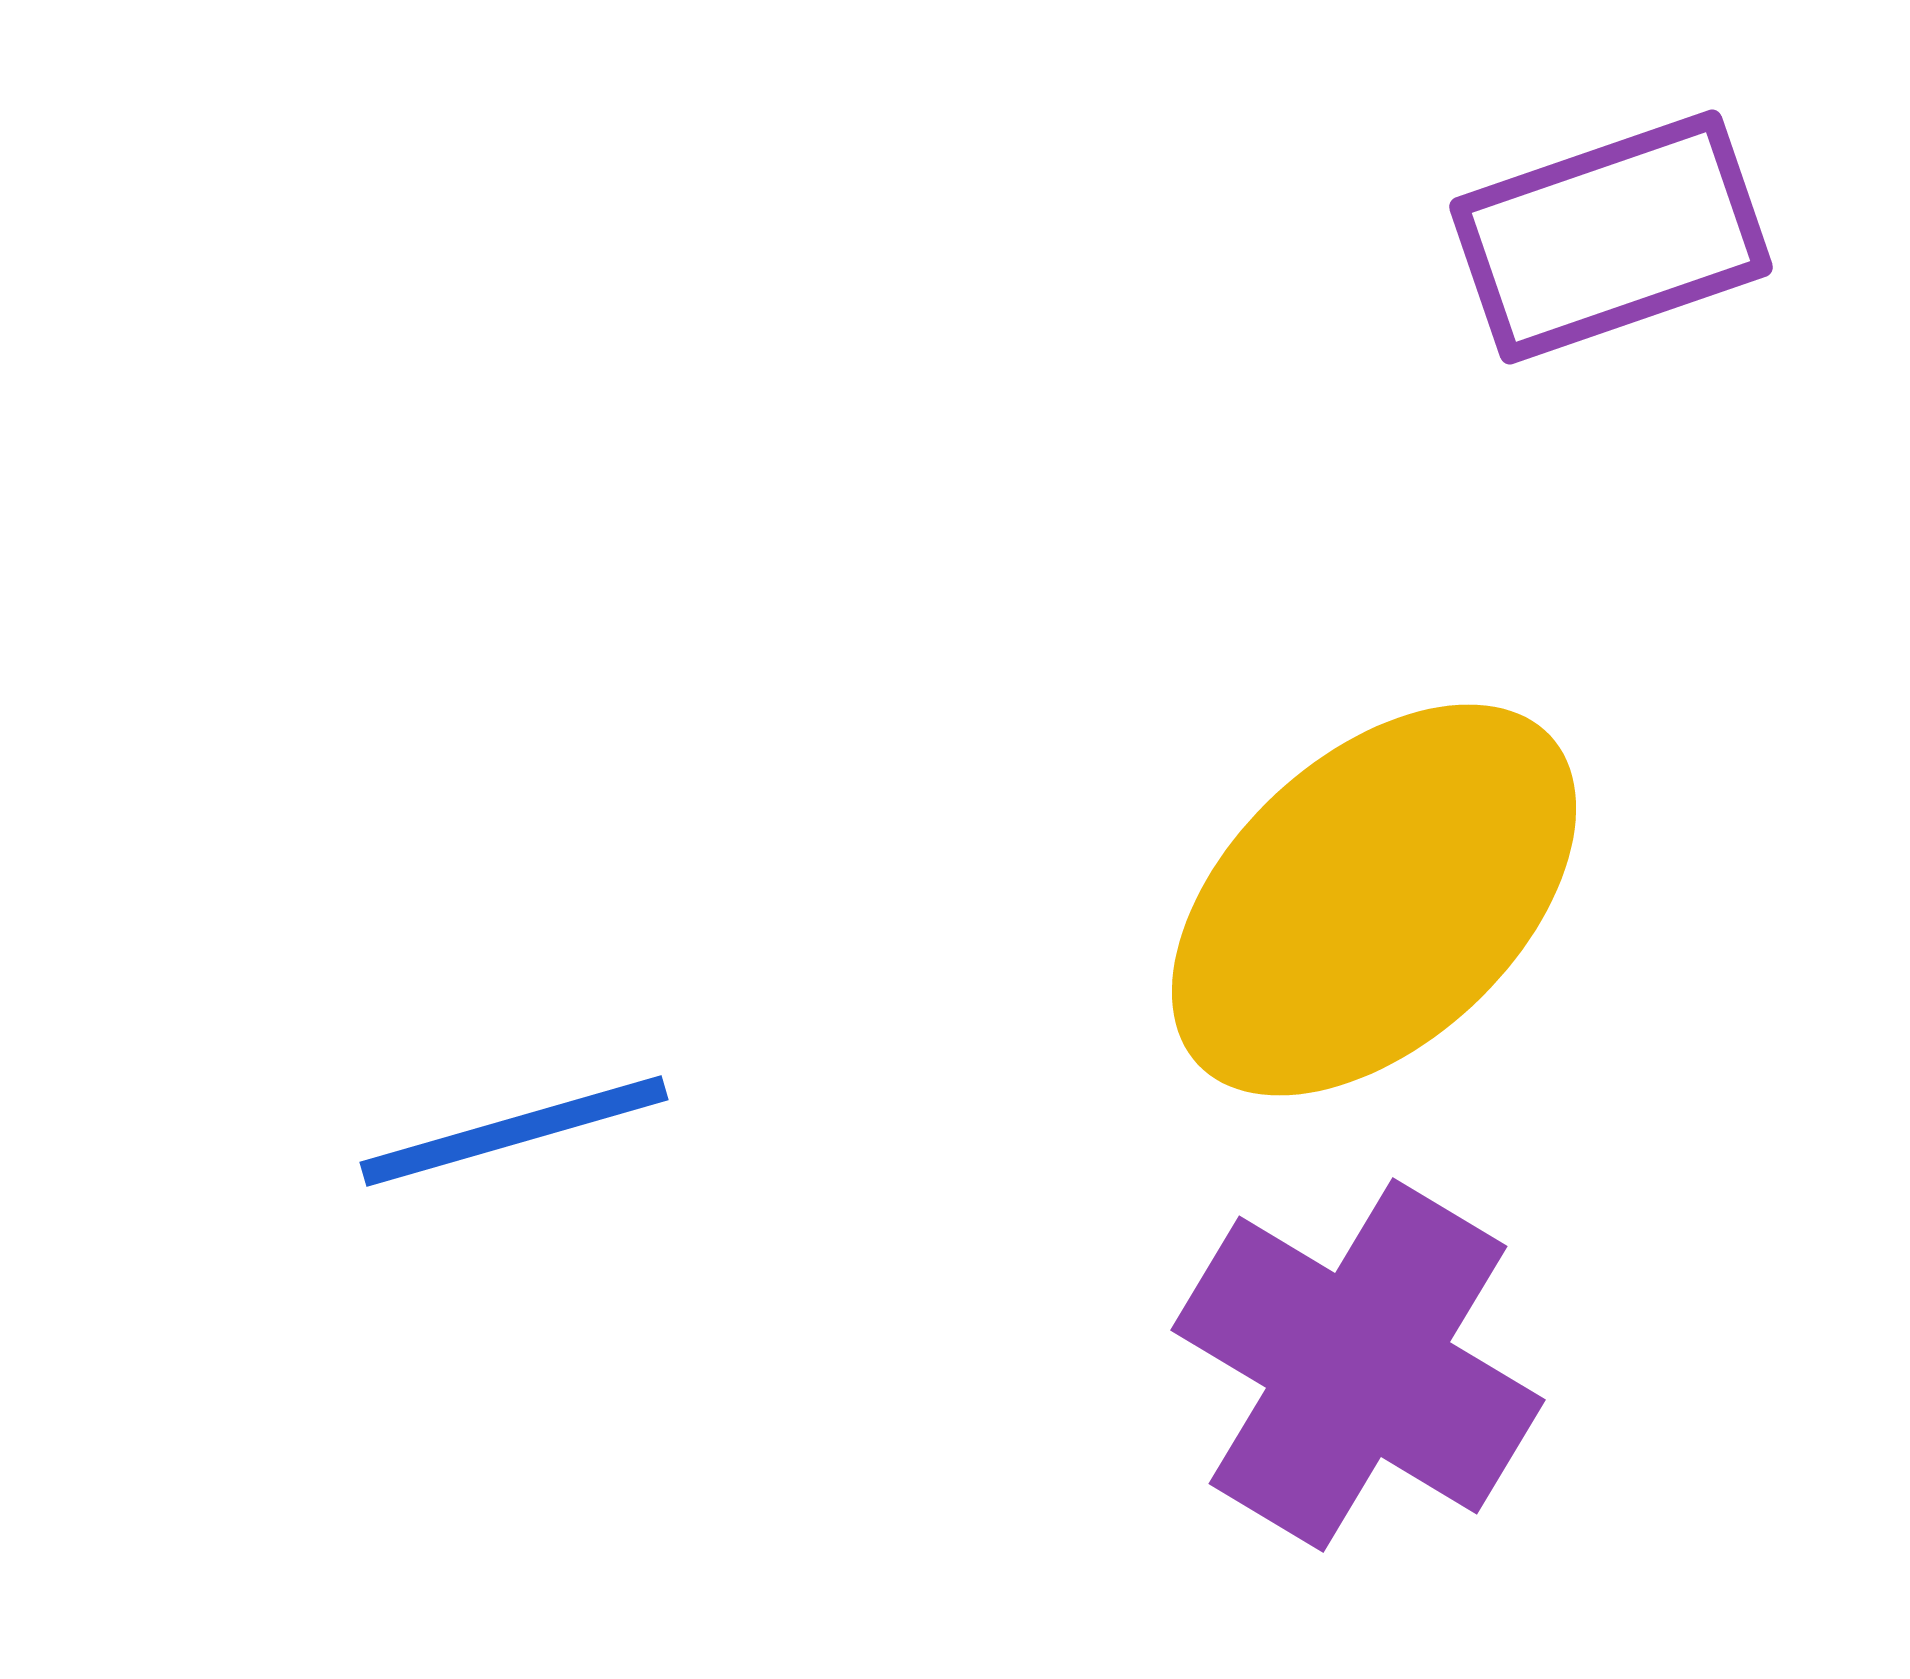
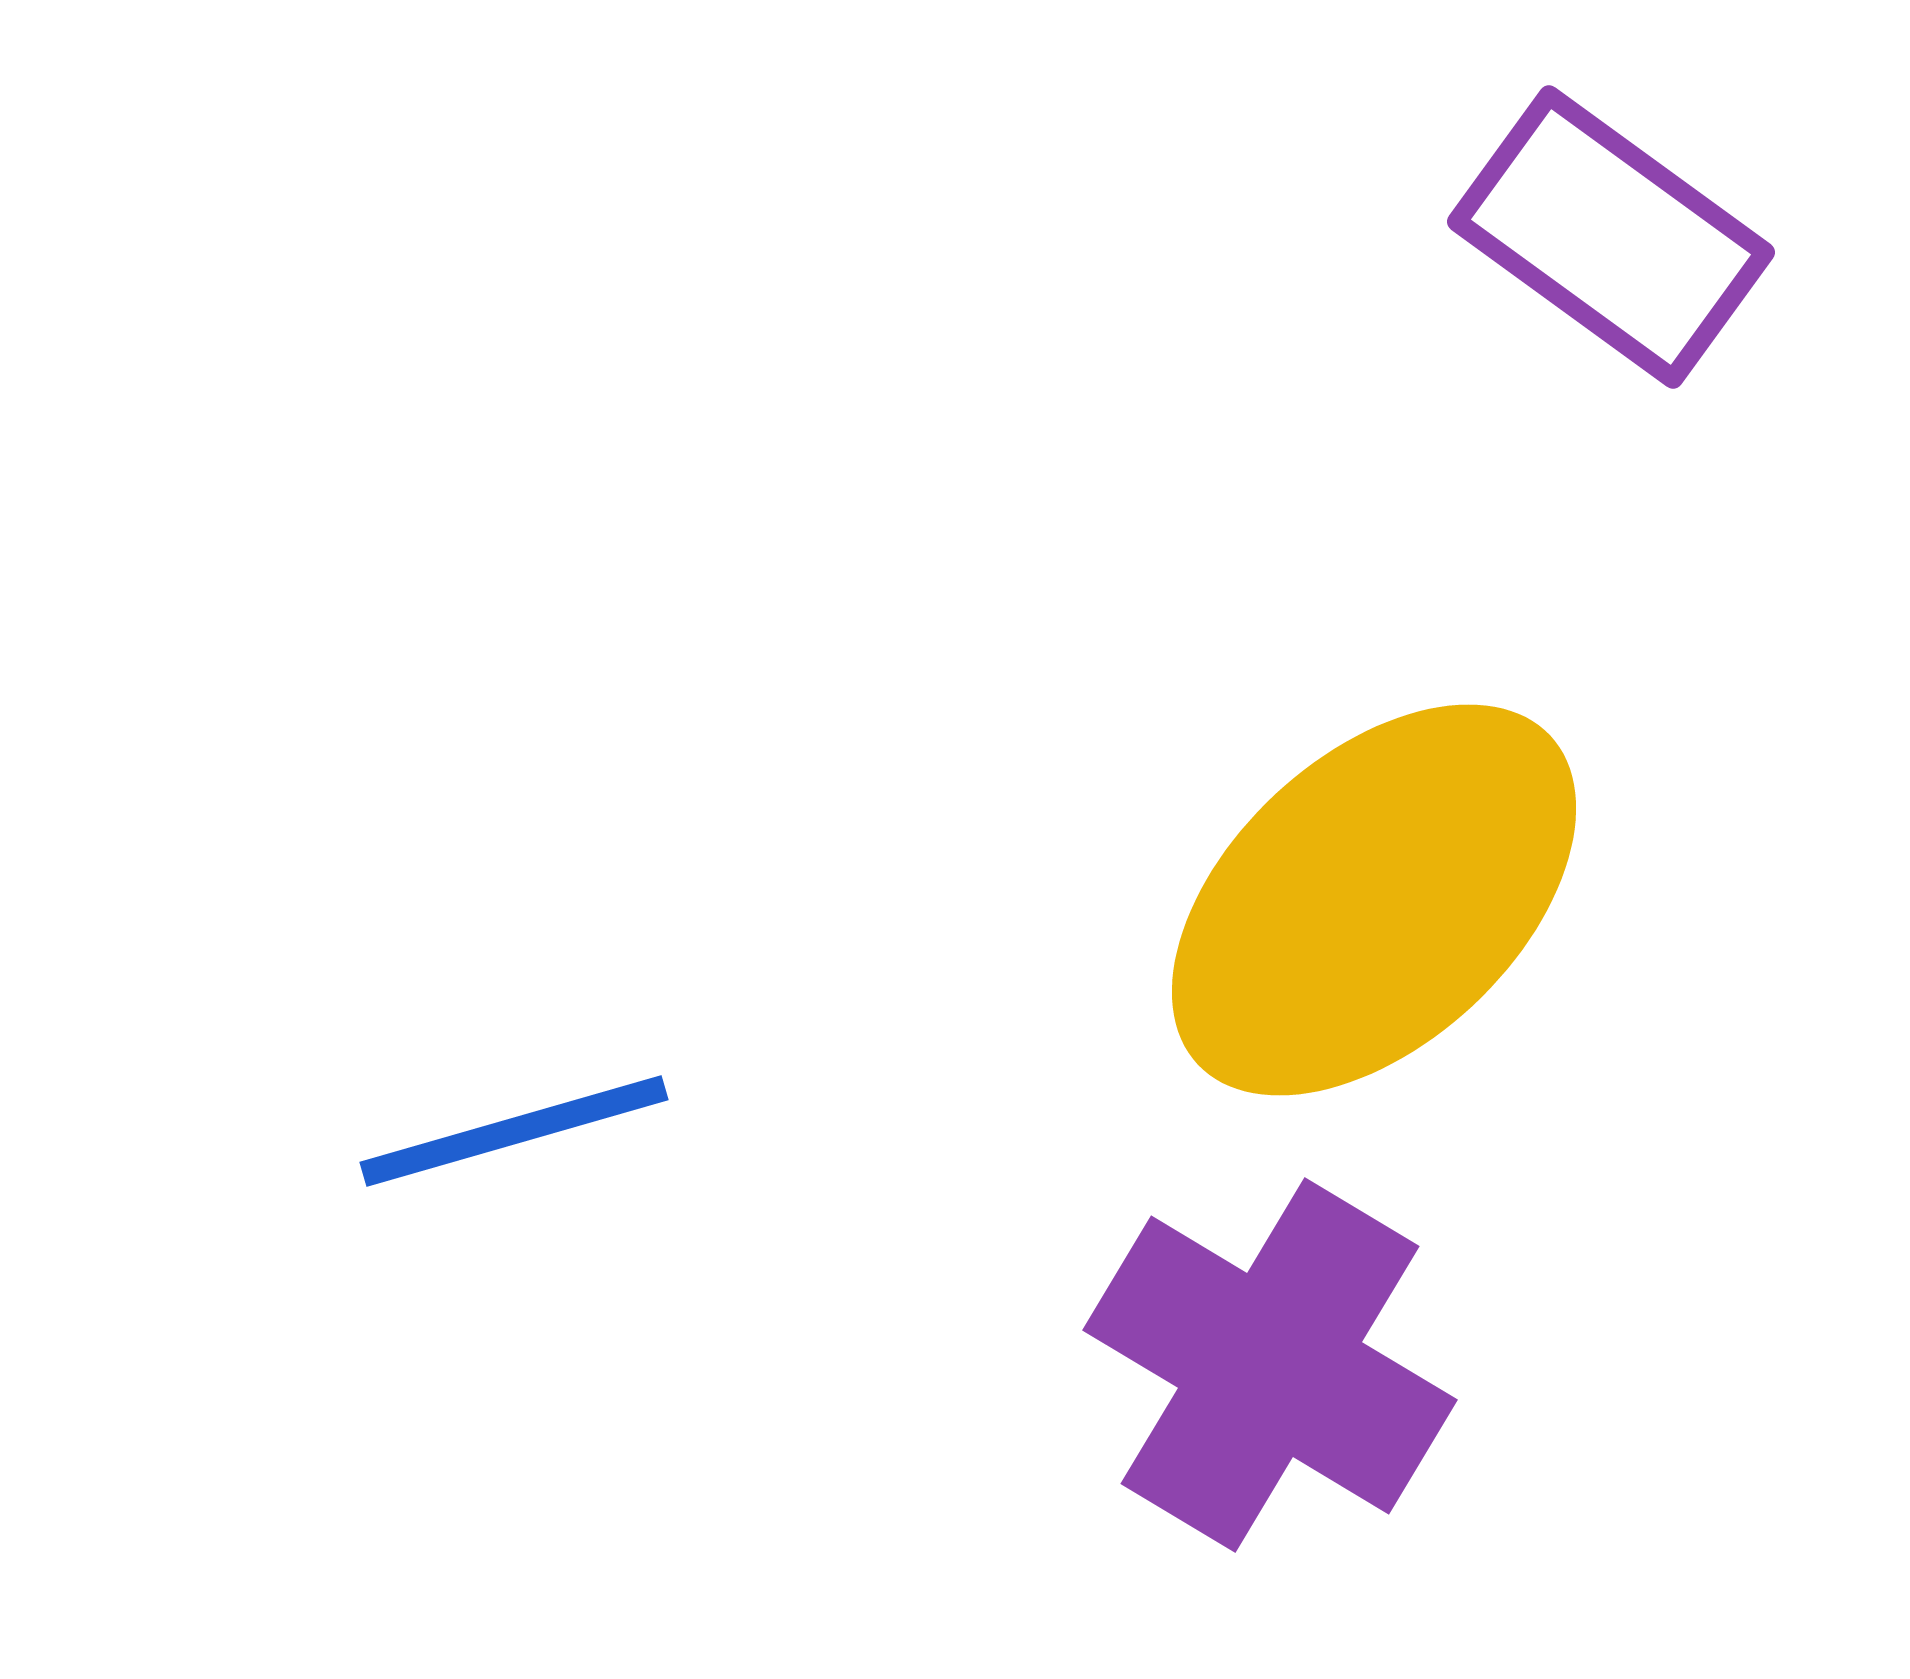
purple rectangle: rotated 55 degrees clockwise
purple cross: moved 88 px left
